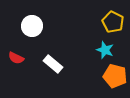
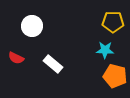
yellow pentagon: rotated 25 degrees counterclockwise
cyan star: rotated 18 degrees counterclockwise
